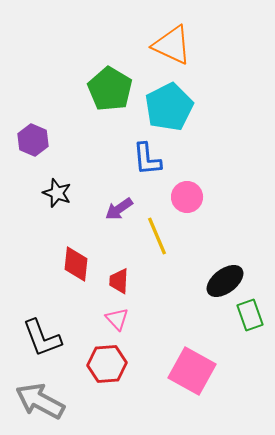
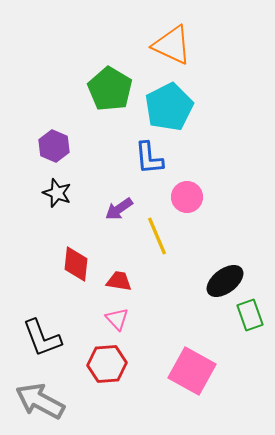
purple hexagon: moved 21 px right, 6 px down
blue L-shape: moved 2 px right, 1 px up
red trapezoid: rotated 96 degrees clockwise
